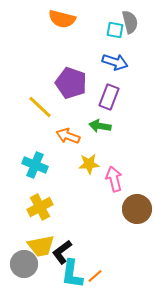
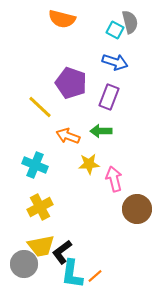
cyan square: rotated 18 degrees clockwise
green arrow: moved 1 px right, 5 px down; rotated 10 degrees counterclockwise
